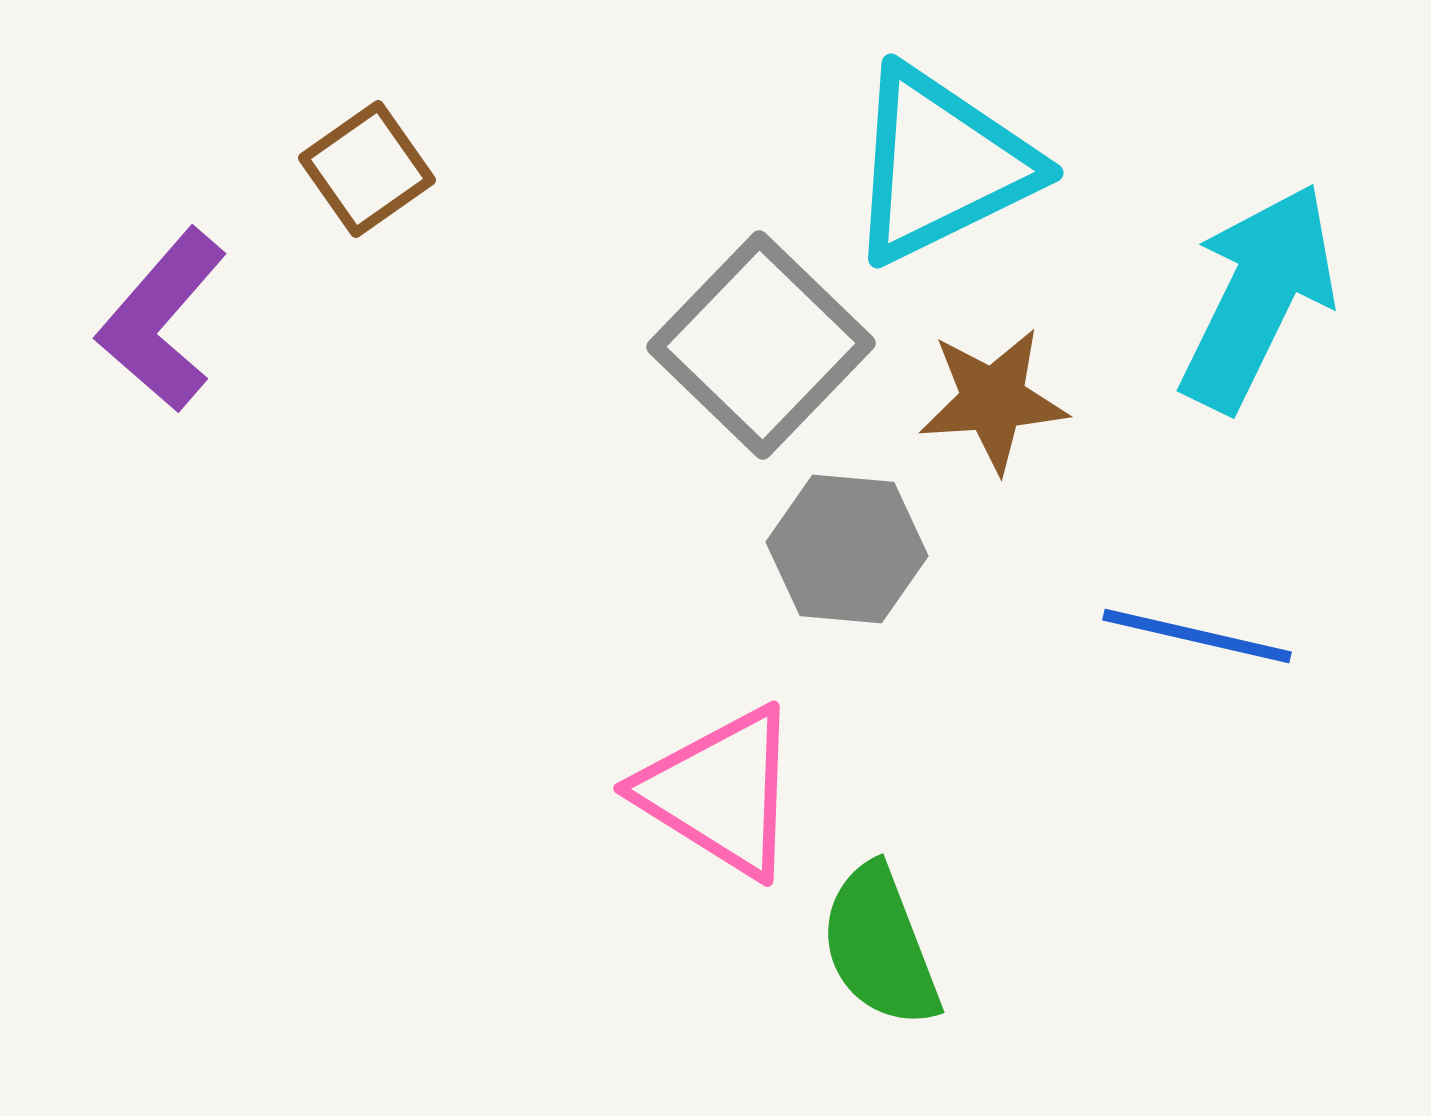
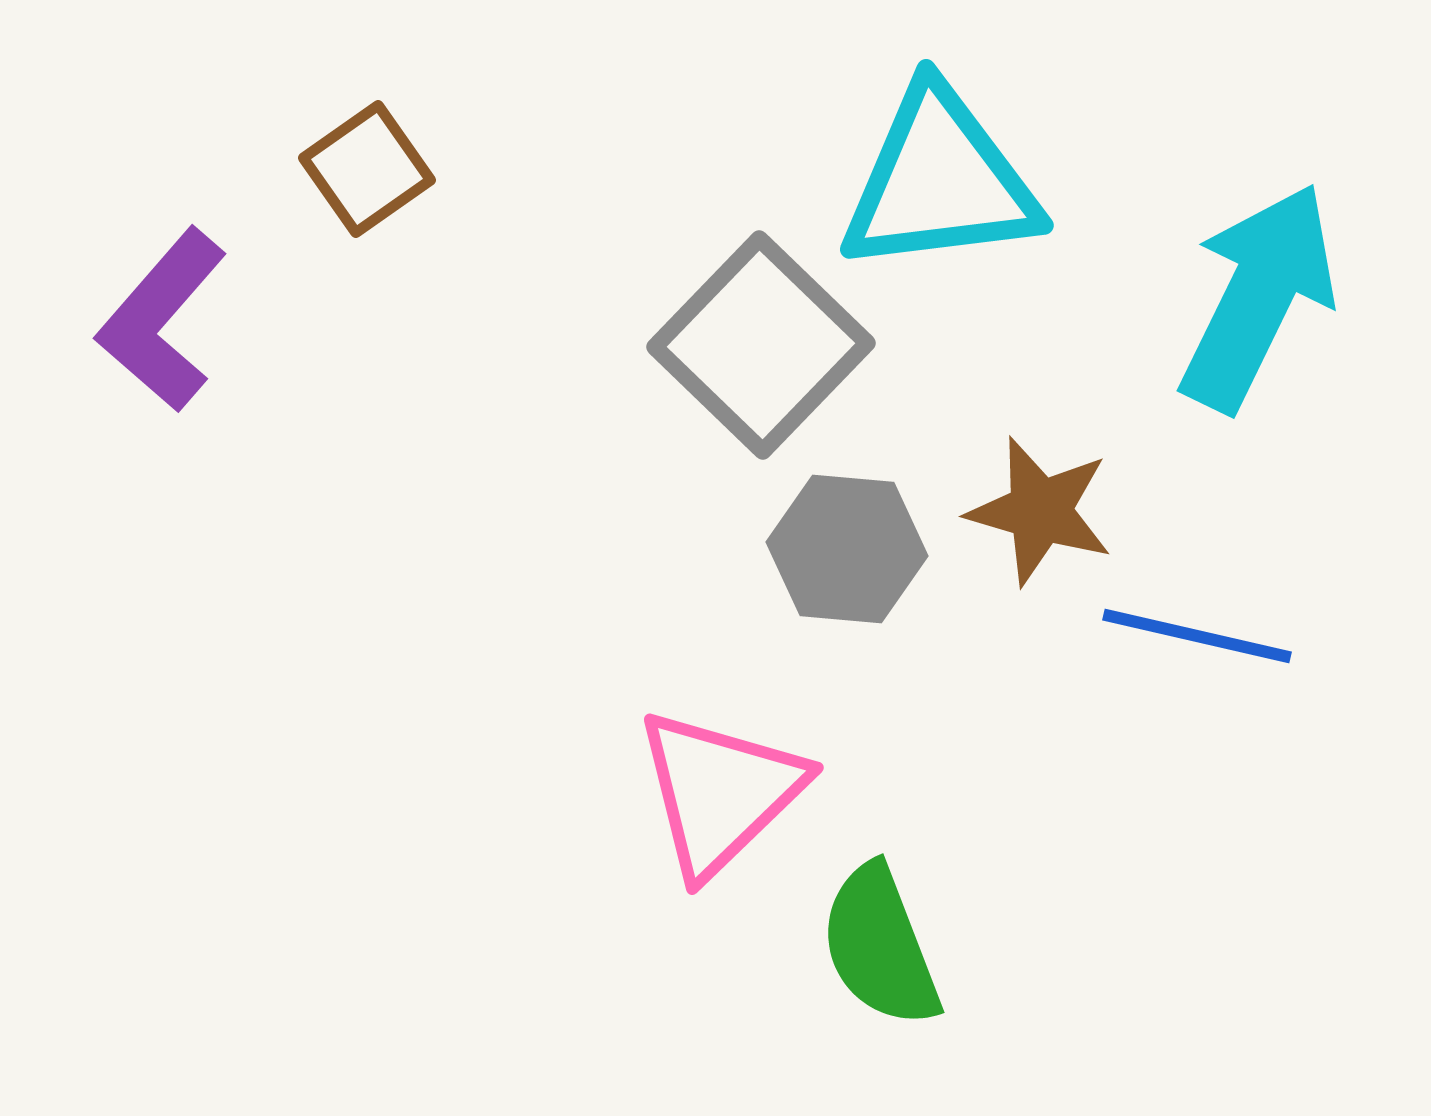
cyan triangle: moved 1 px left, 16 px down; rotated 19 degrees clockwise
brown star: moved 47 px right, 111 px down; rotated 20 degrees clockwise
pink triangle: rotated 44 degrees clockwise
